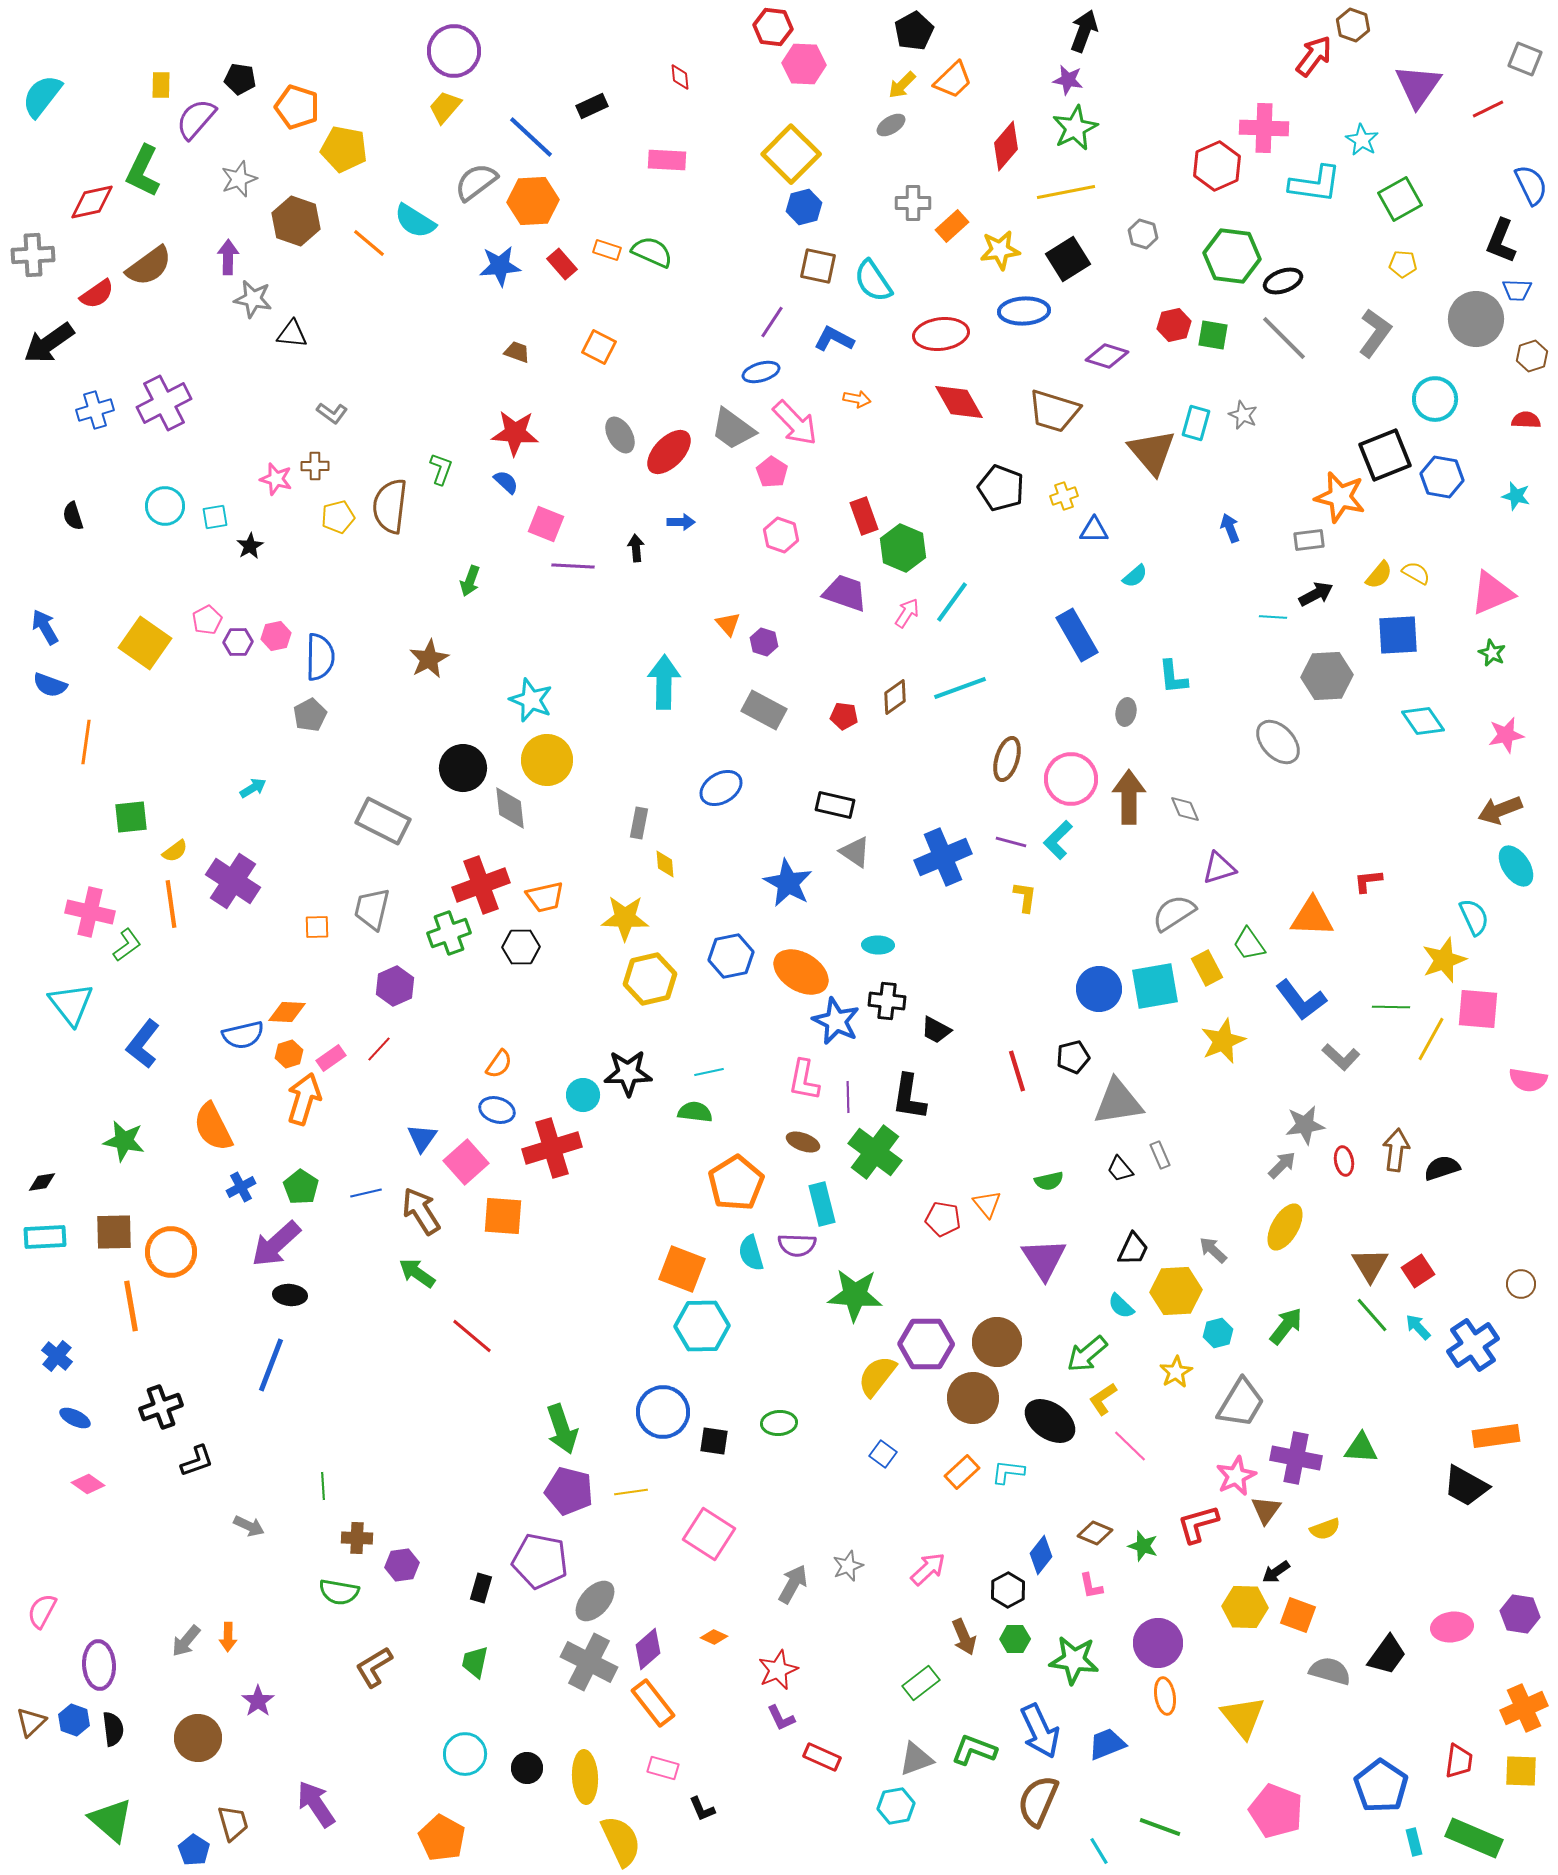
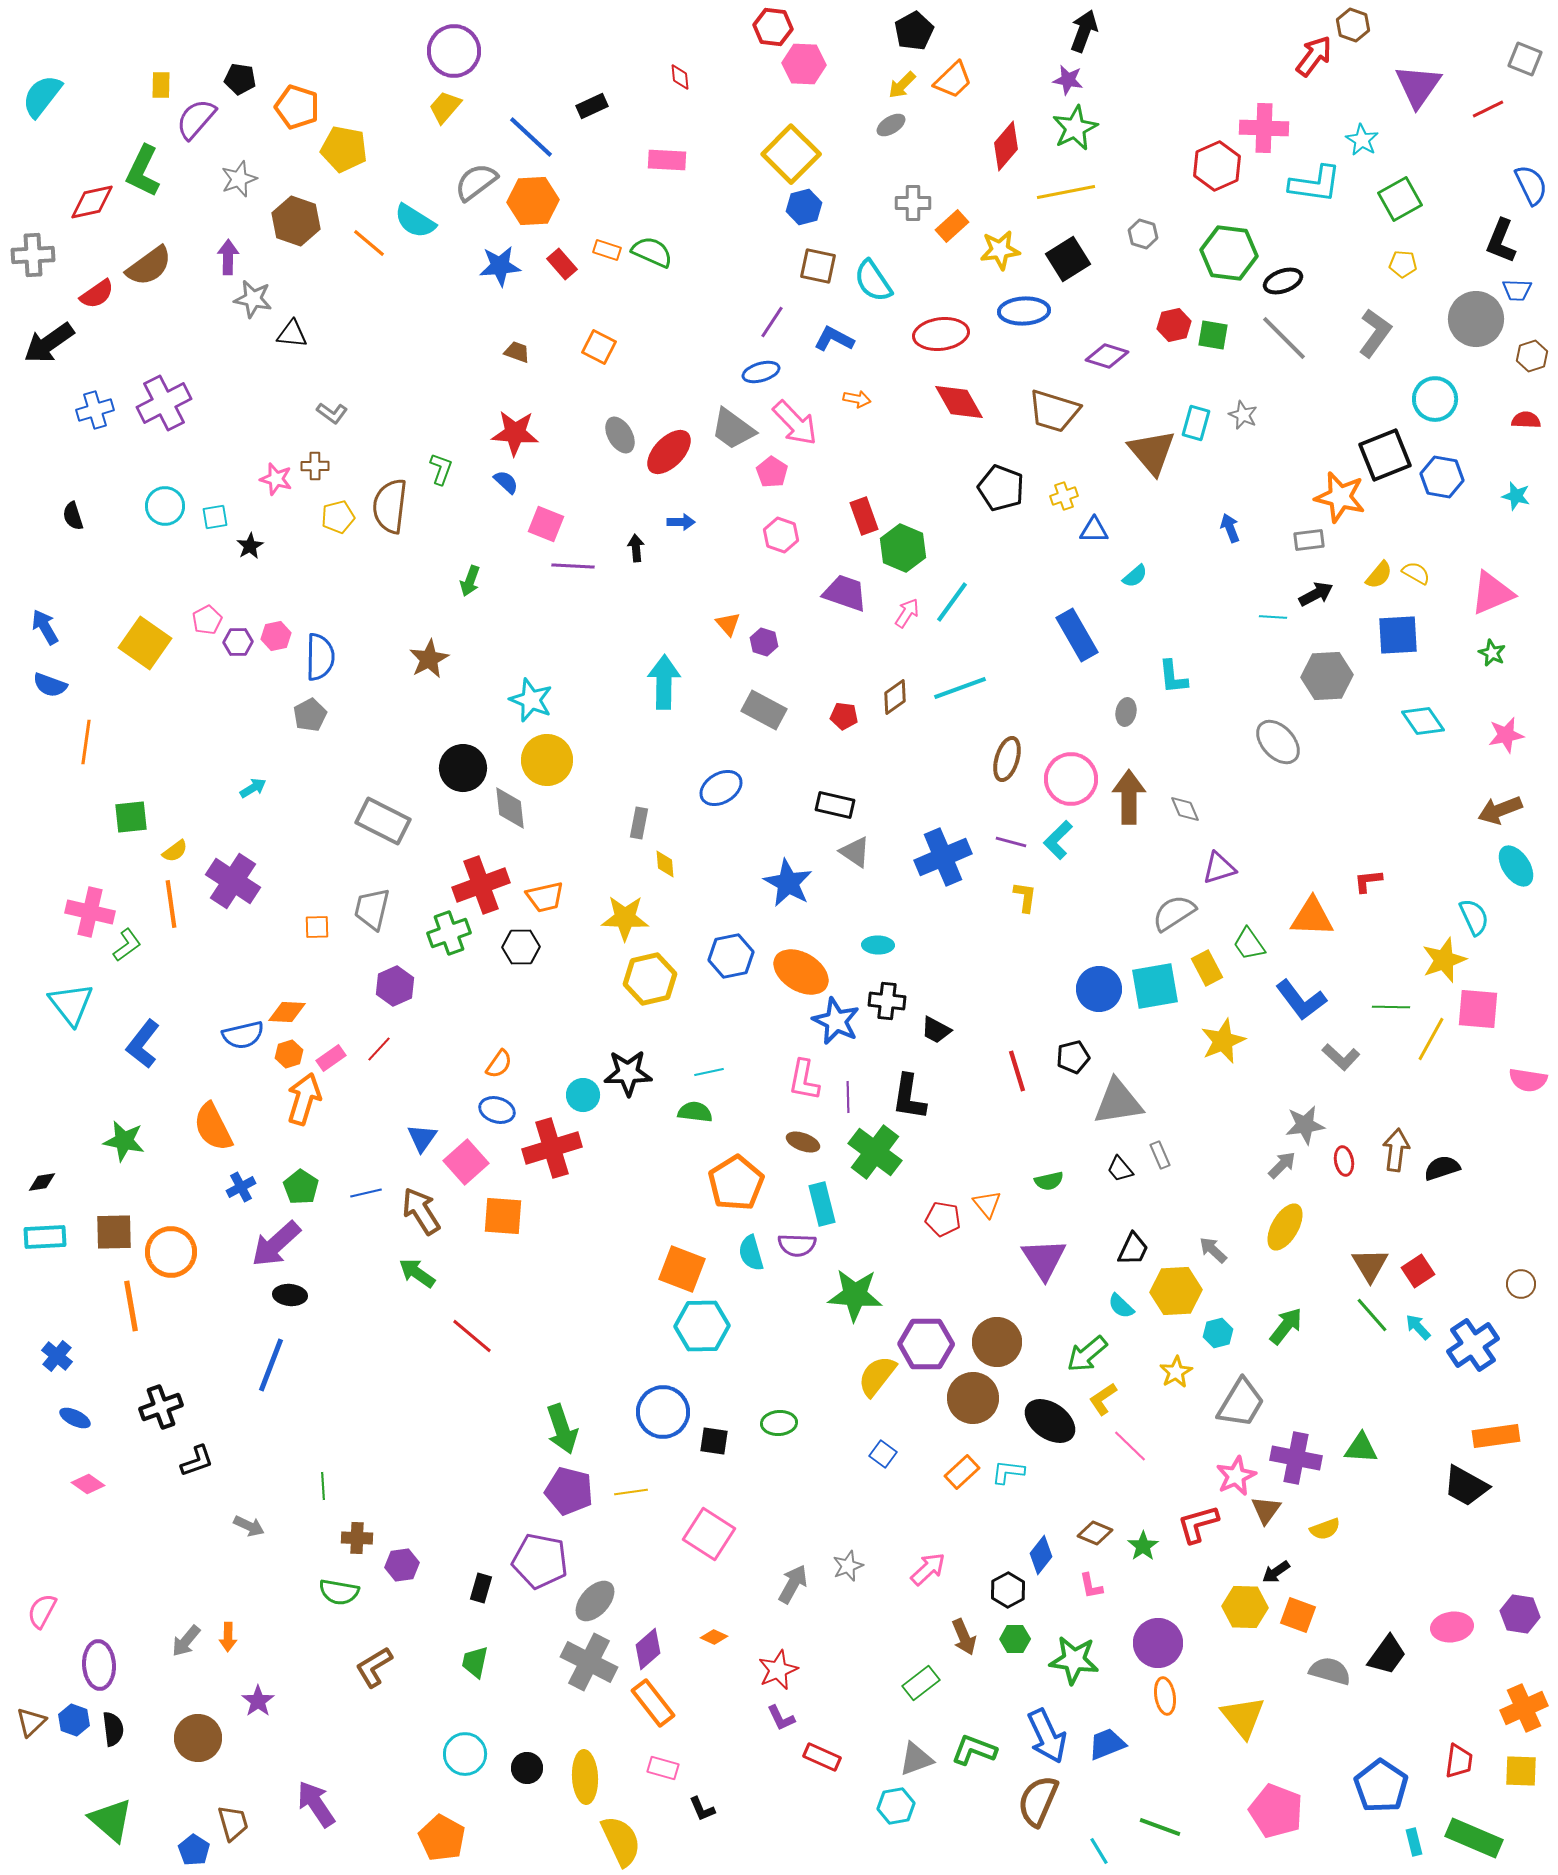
green hexagon at (1232, 256): moved 3 px left, 3 px up
green star at (1143, 1546): rotated 20 degrees clockwise
blue arrow at (1040, 1731): moved 7 px right, 5 px down
